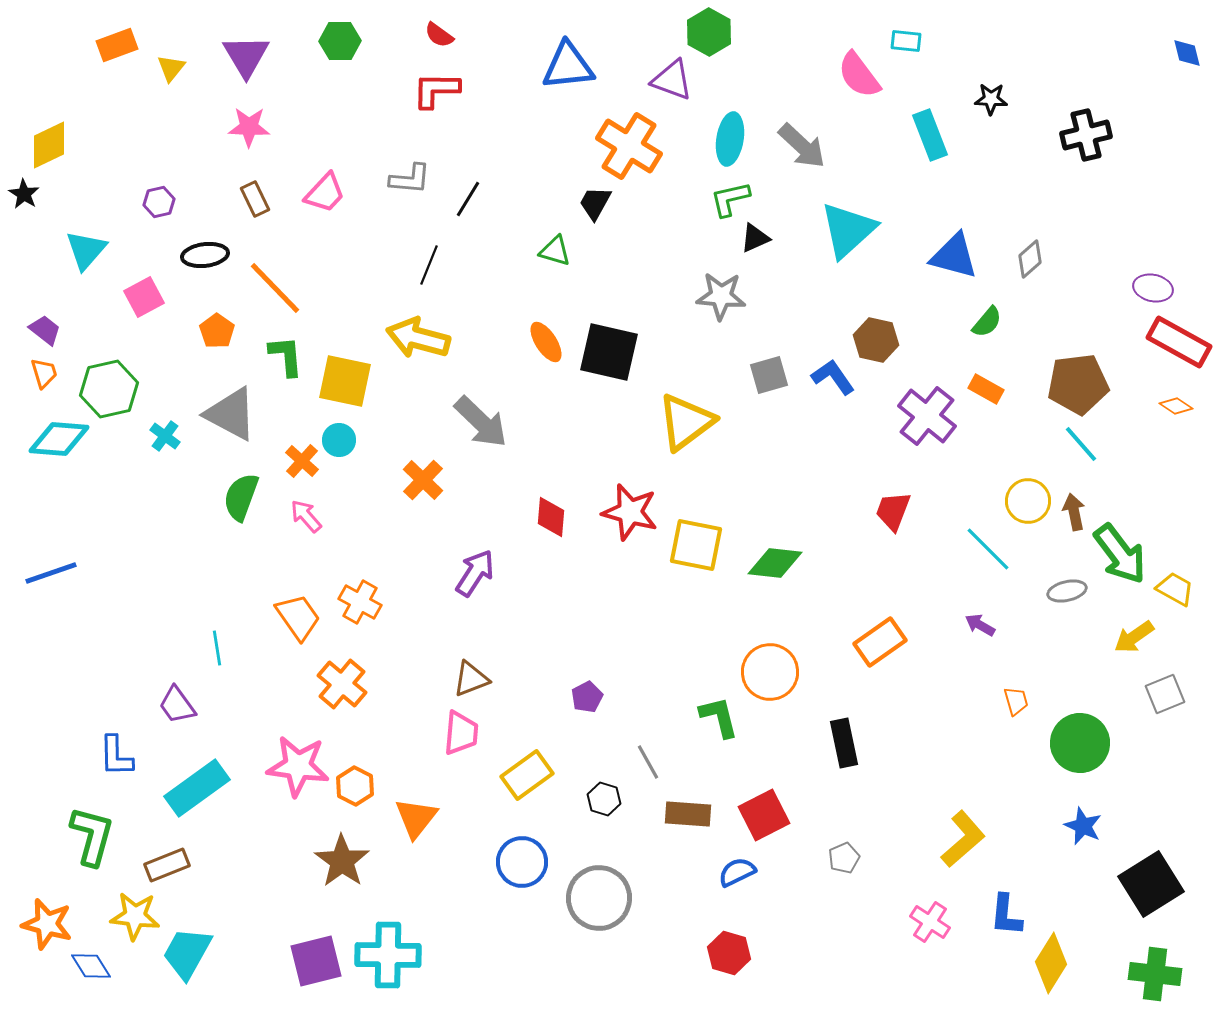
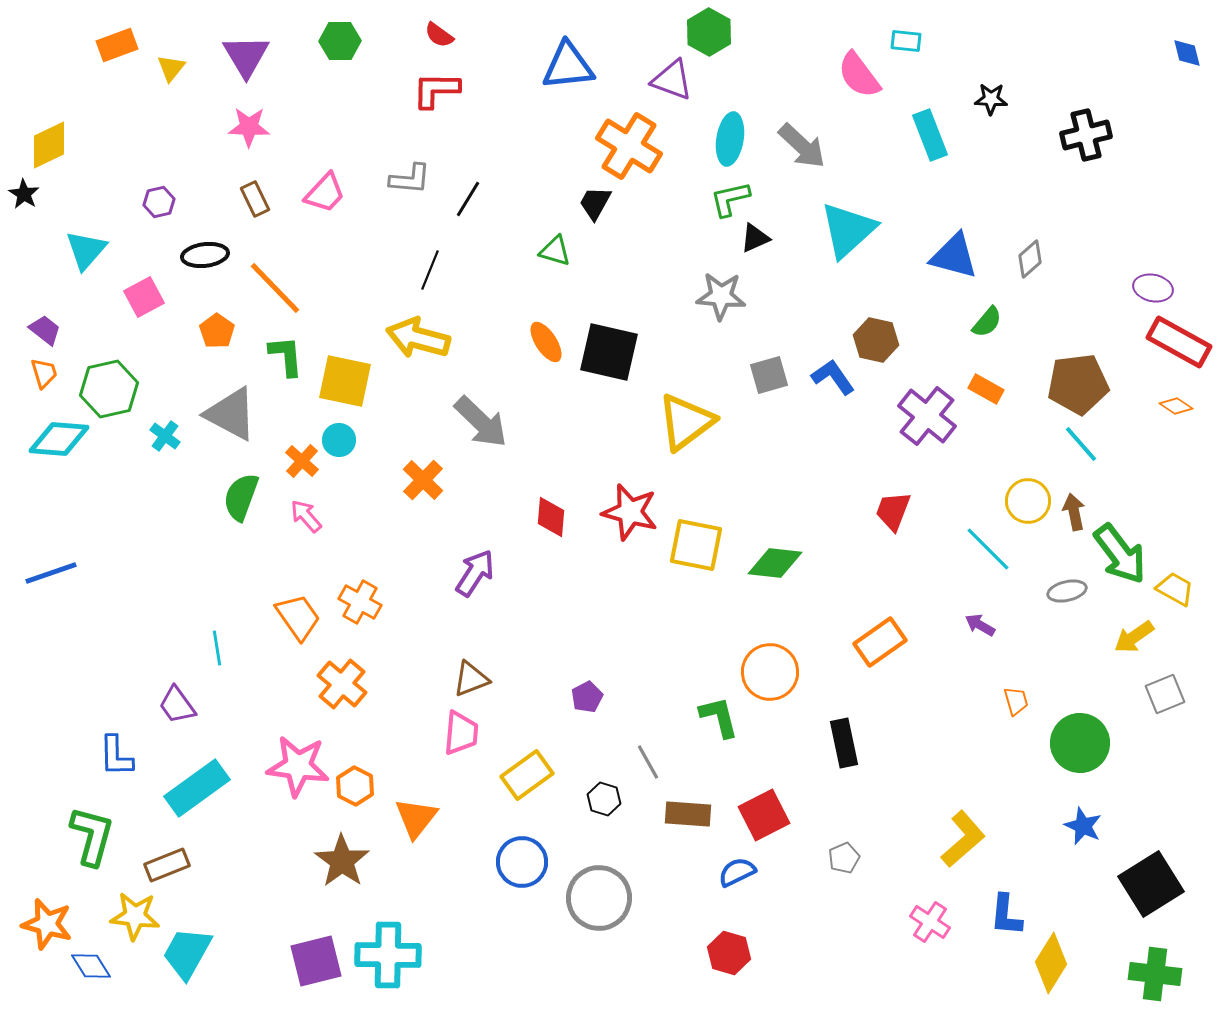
black line at (429, 265): moved 1 px right, 5 px down
